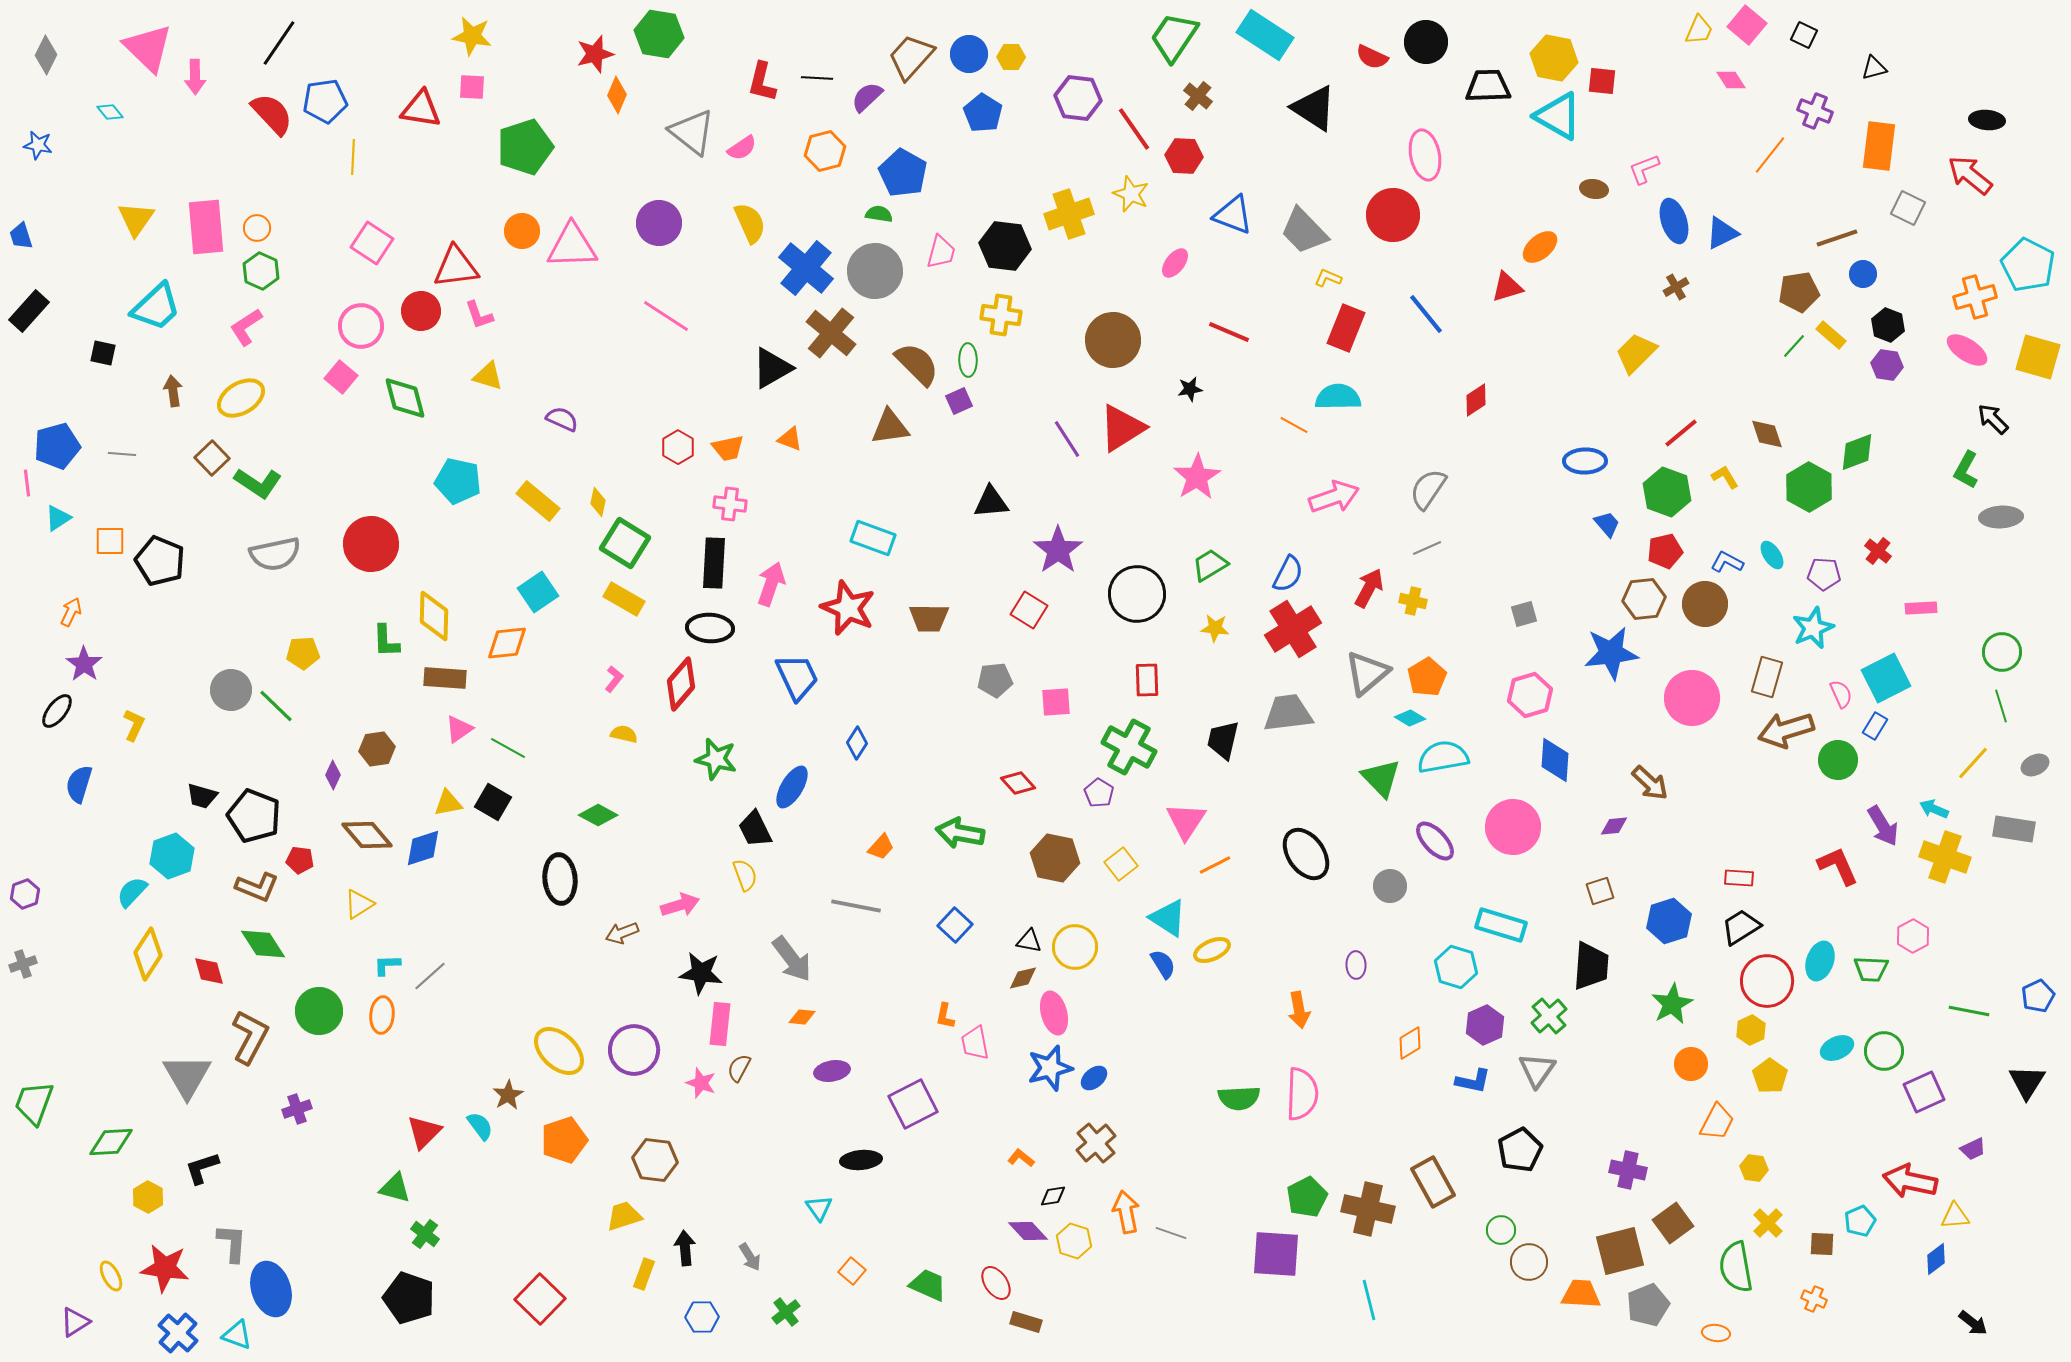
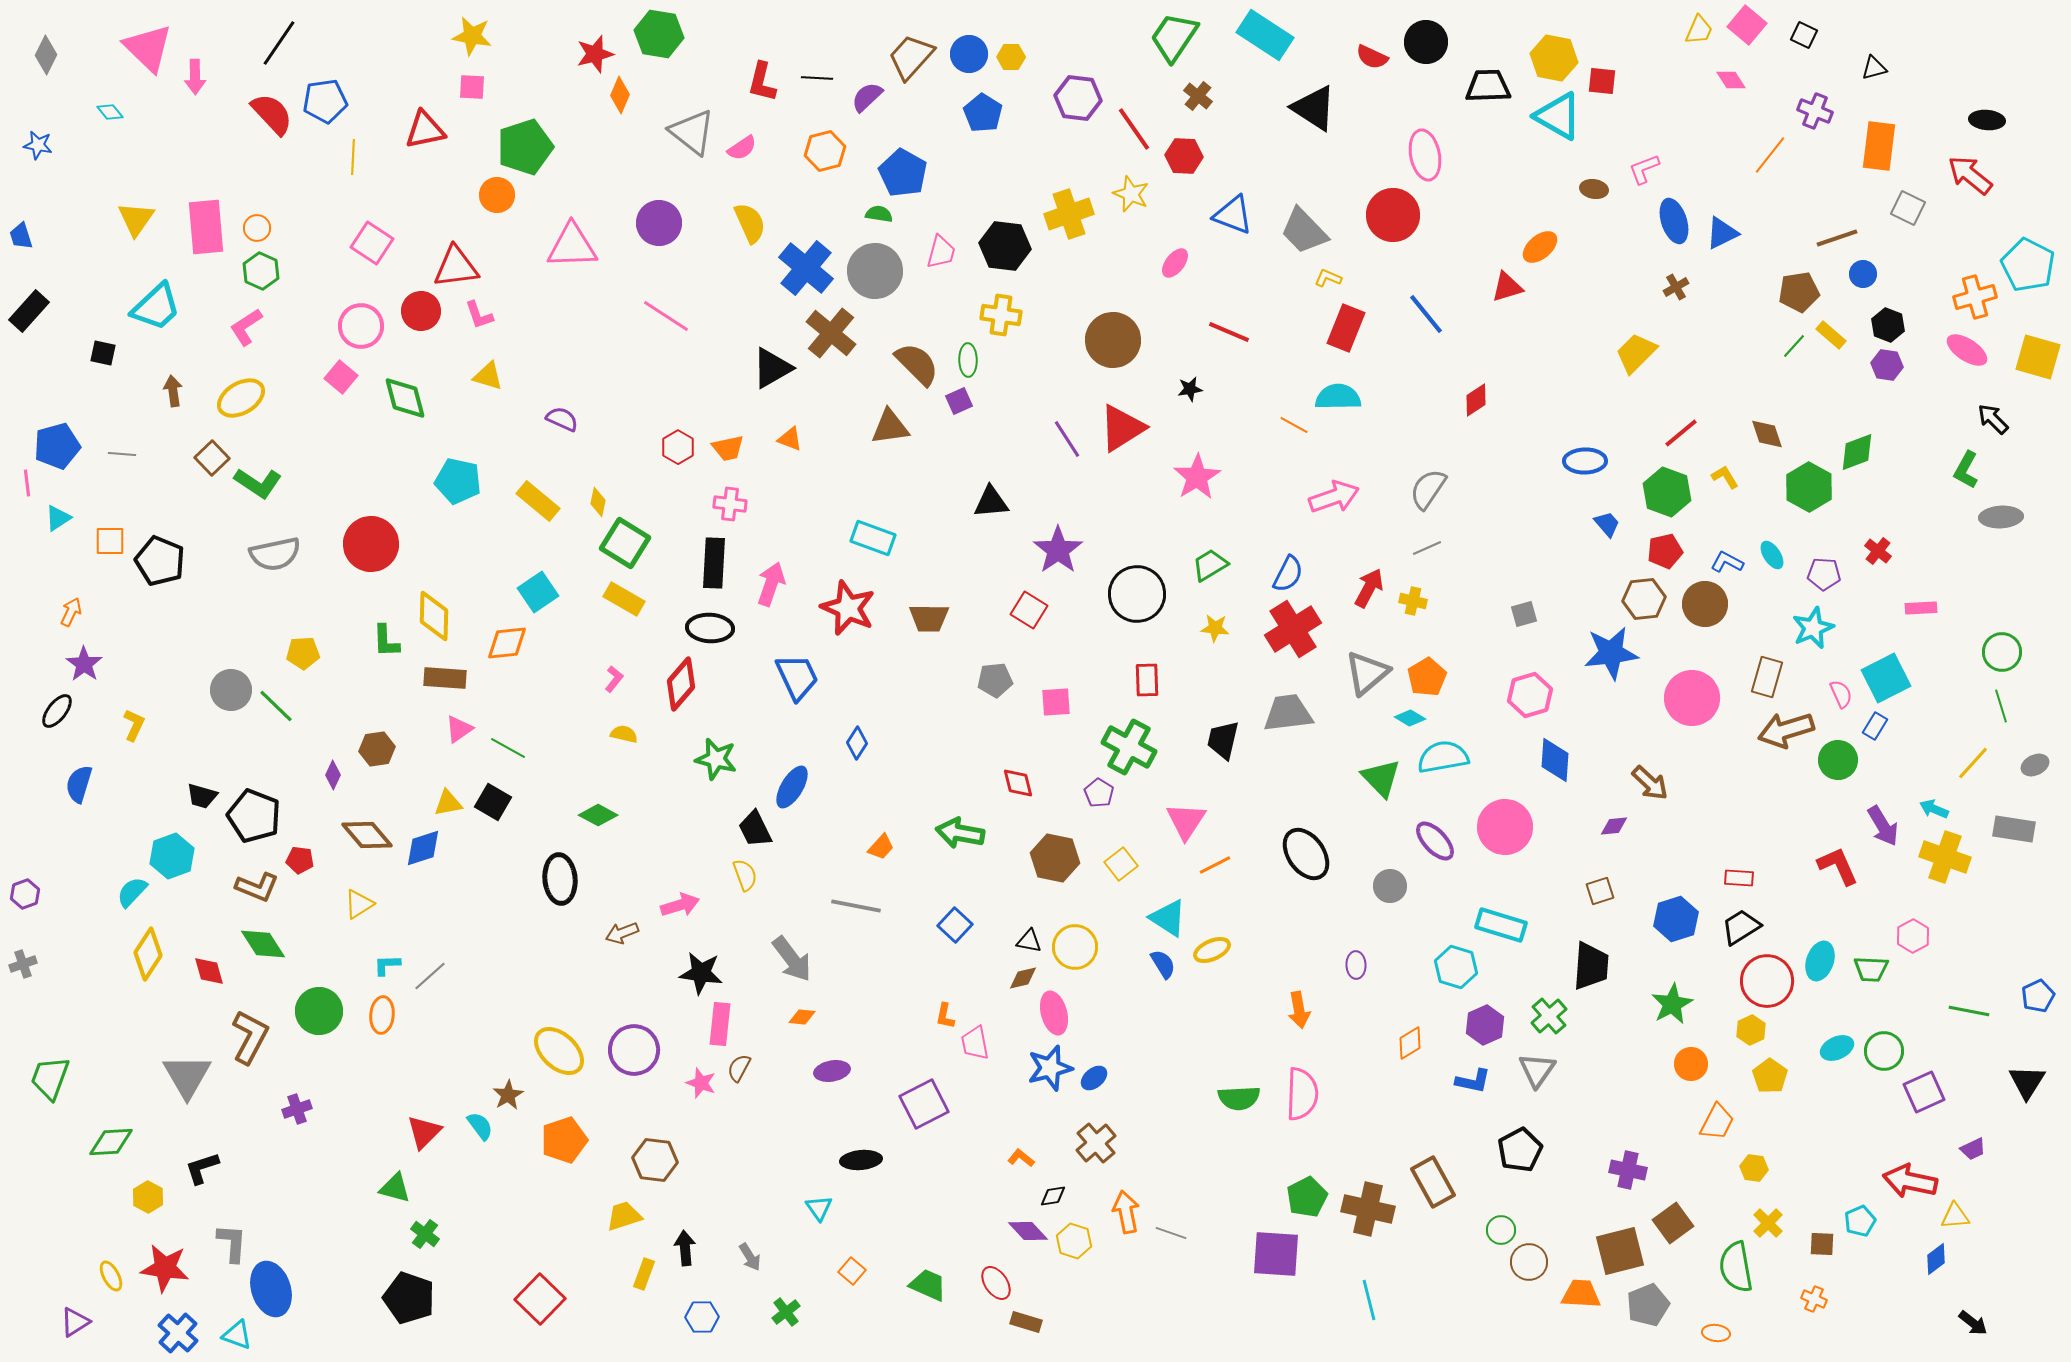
orange diamond at (617, 95): moved 3 px right
red triangle at (421, 109): moved 4 px right, 21 px down; rotated 21 degrees counterclockwise
orange circle at (522, 231): moved 25 px left, 36 px up
red diamond at (1018, 783): rotated 28 degrees clockwise
pink circle at (1513, 827): moved 8 px left
blue hexagon at (1669, 921): moved 7 px right, 2 px up
green trapezoid at (34, 1103): moved 16 px right, 25 px up
purple square at (913, 1104): moved 11 px right
